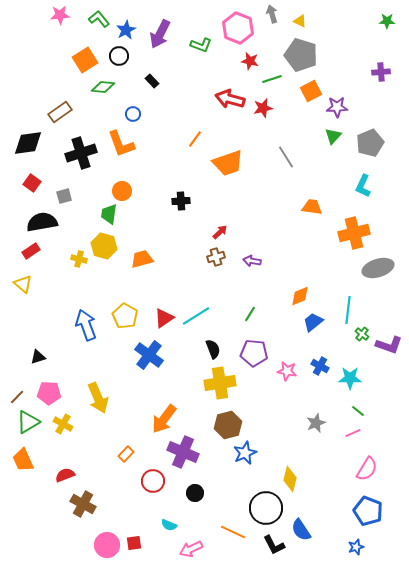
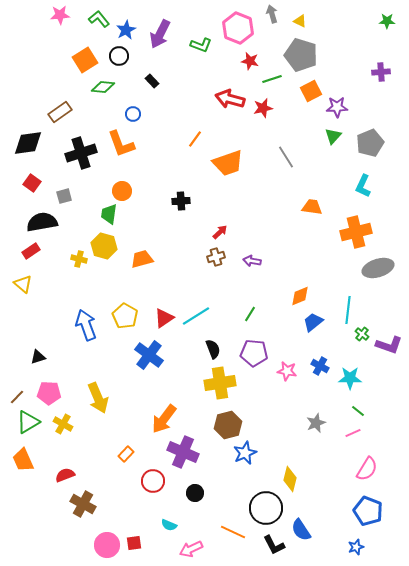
orange cross at (354, 233): moved 2 px right, 1 px up
